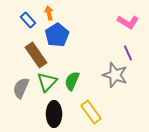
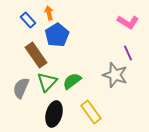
green semicircle: rotated 30 degrees clockwise
black ellipse: rotated 15 degrees clockwise
